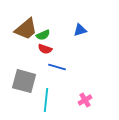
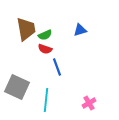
brown trapezoid: rotated 60 degrees counterclockwise
green semicircle: moved 2 px right
blue line: rotated 54 degrees clockwise
gray square: moved 7 px left, 6 px down; rotated 10 degrees clockwise
pink cross: moved 4 px right, 3 px down
